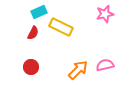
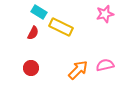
cyan rectangle: rotated 56 degrees clockwise
red circle: moved 1 px down
